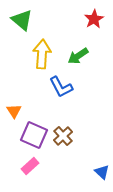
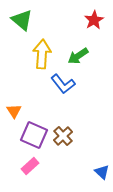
red star: moved 1 px down
blue L-shape: moved 2 px right, 3 px up; rotated 10 degrees counterclockwise
